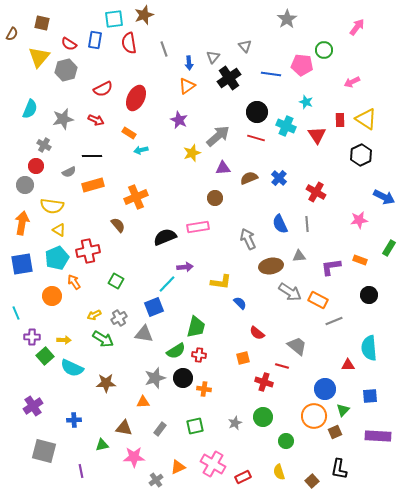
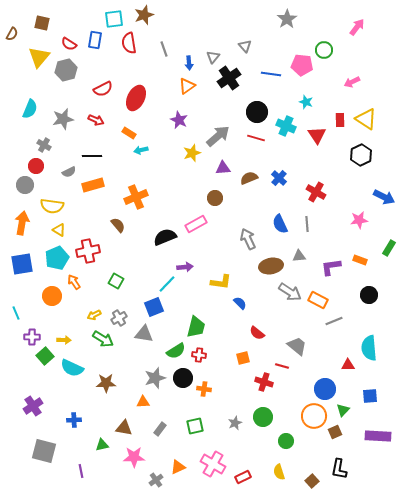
pink rectangle at (198, 227): moved 2 px left, 3 px up; rotated 20 degrees counterclockwise
